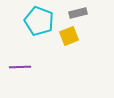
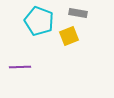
gray rectangle: rotated 24 degrees clockwise
